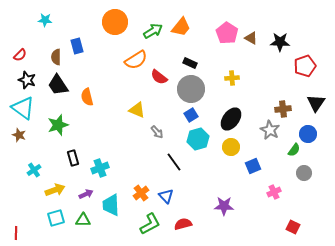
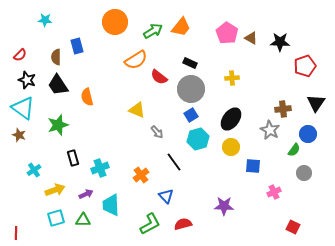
blue square at (253, 166): rotated 28 degrees clockwise
orange cross at (141, 193): moved 18 px up
